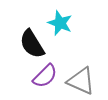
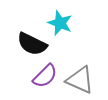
black semicircle: rotated 32 degrees counterclockwise
gray triangle: moved 1 px left, 1 px up
